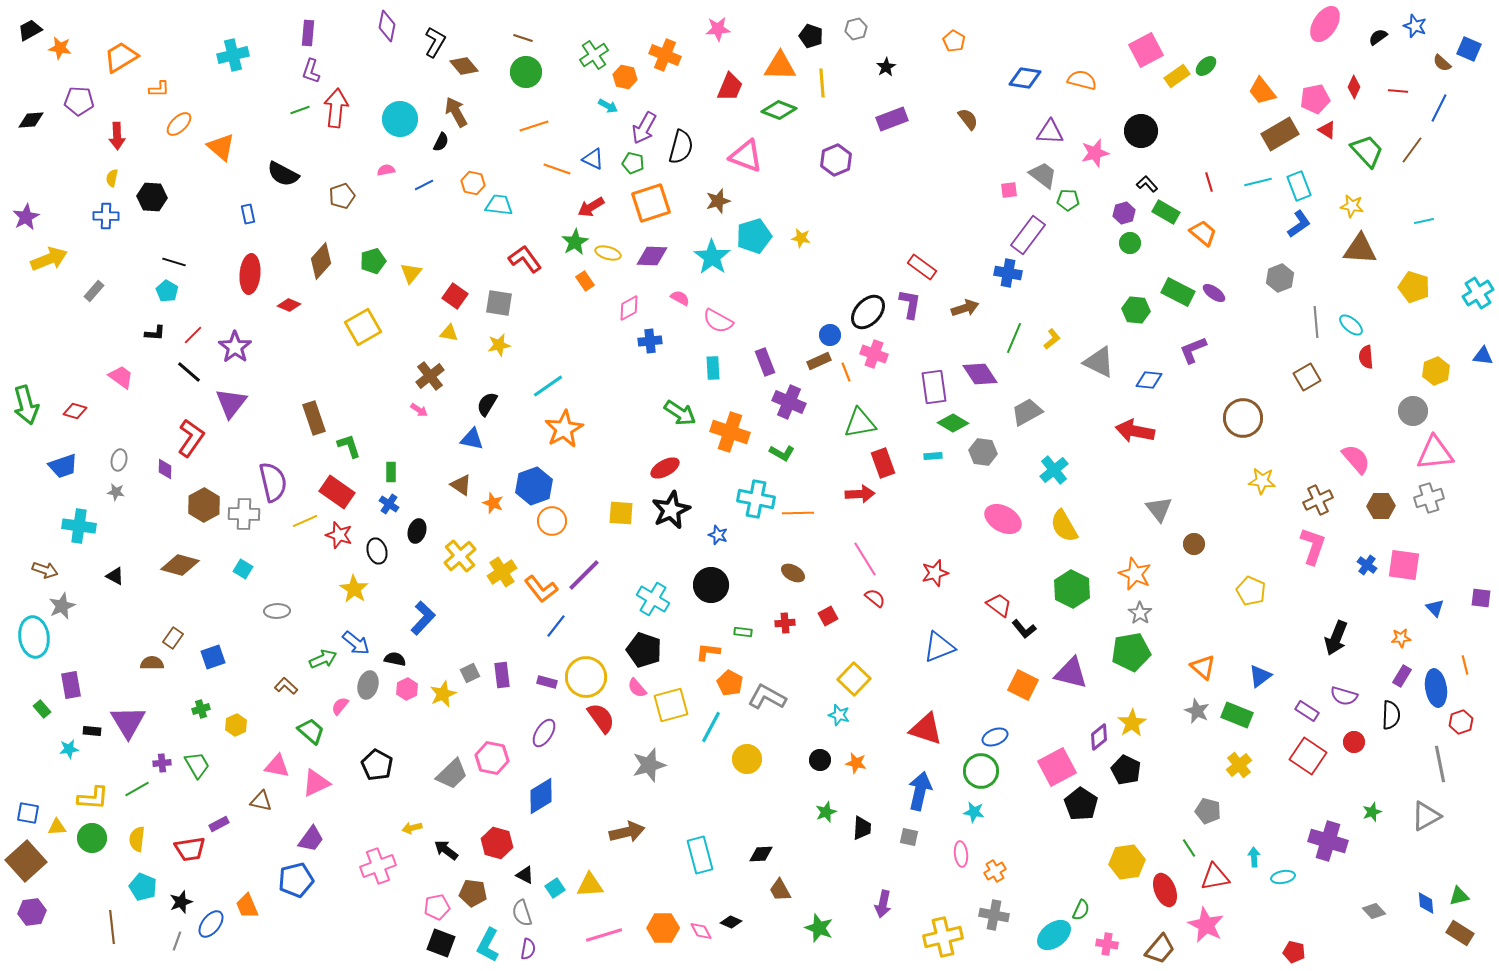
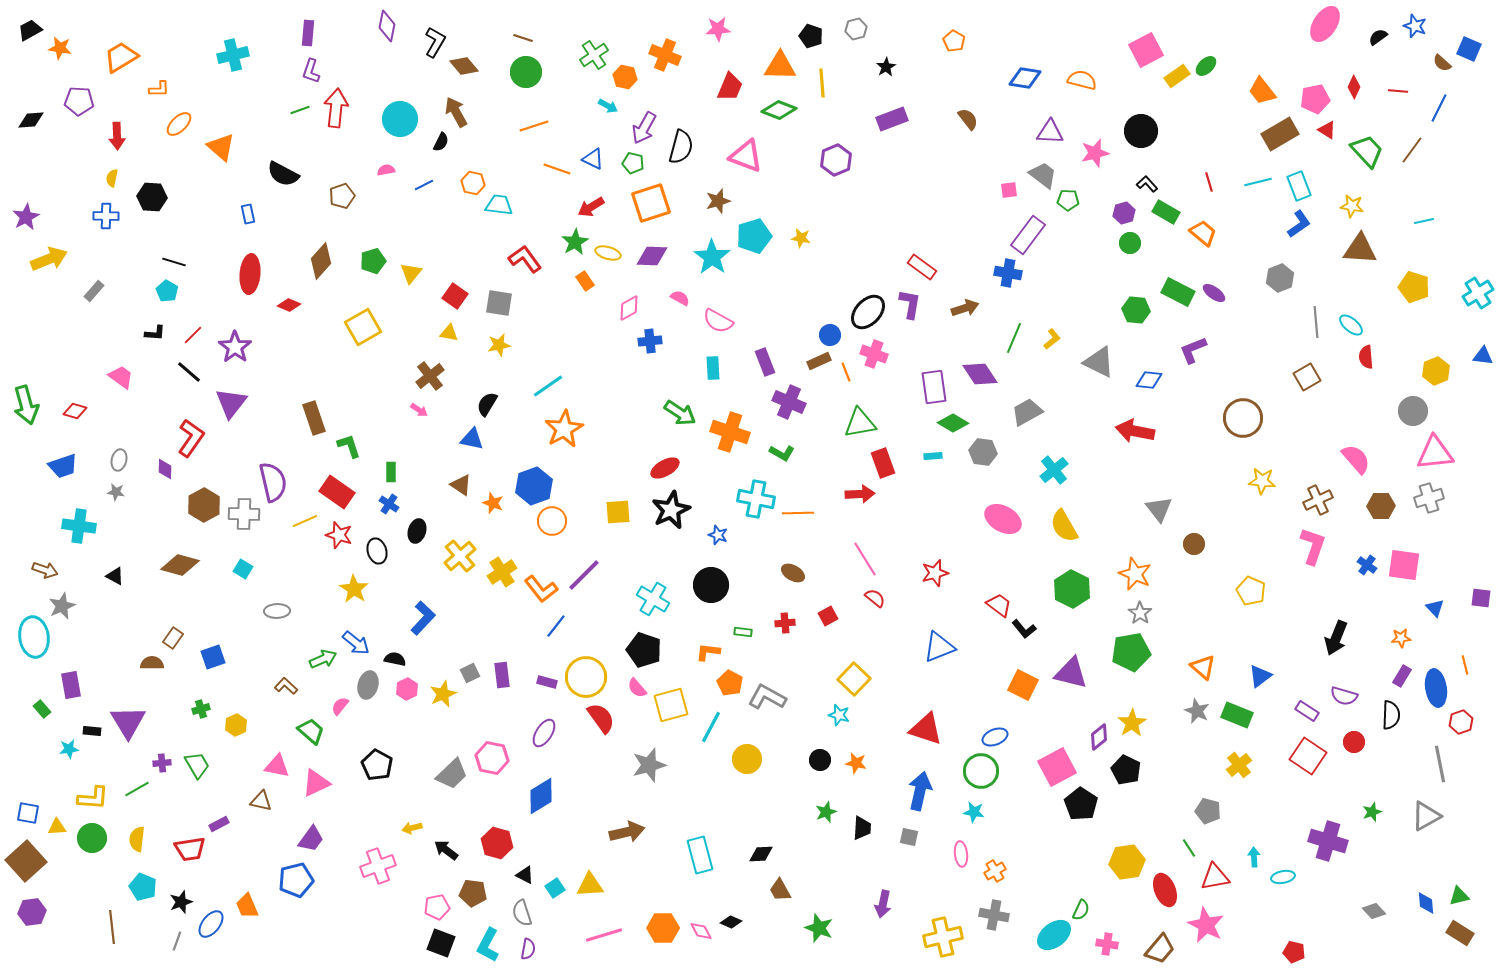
yellow square at (621, 513): moved 3 px left, 1 px up; rotated 8 degrees counterclockwise
